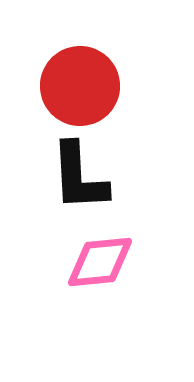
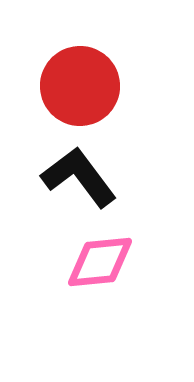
black L-shape: rotated 146 degrees clockwise
